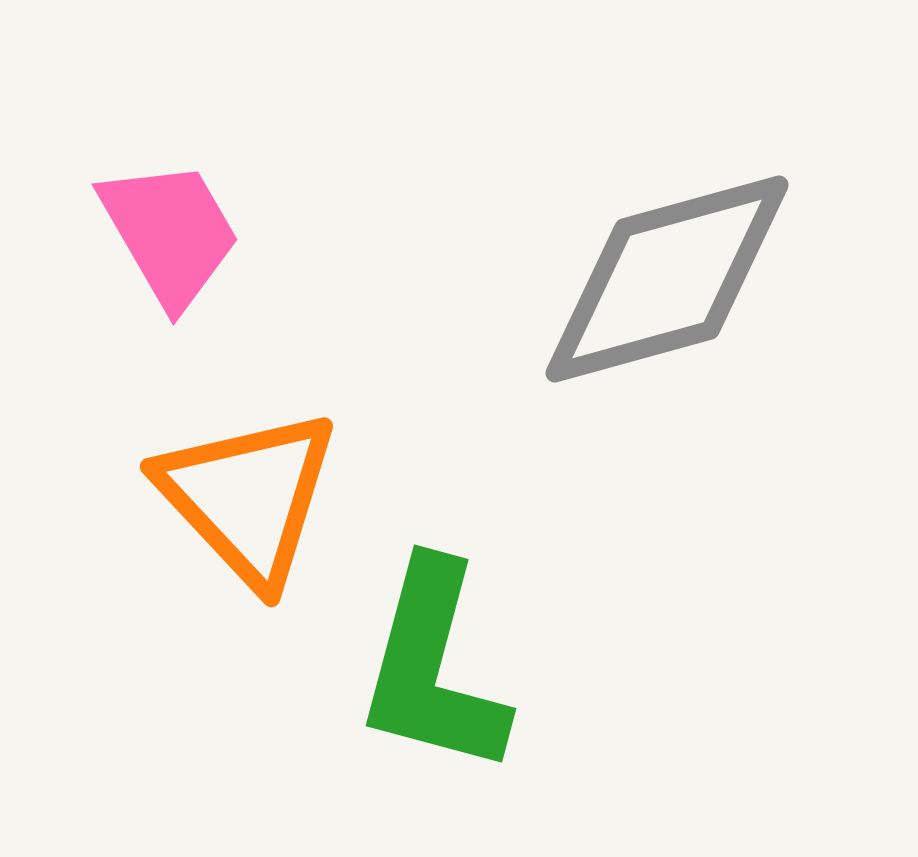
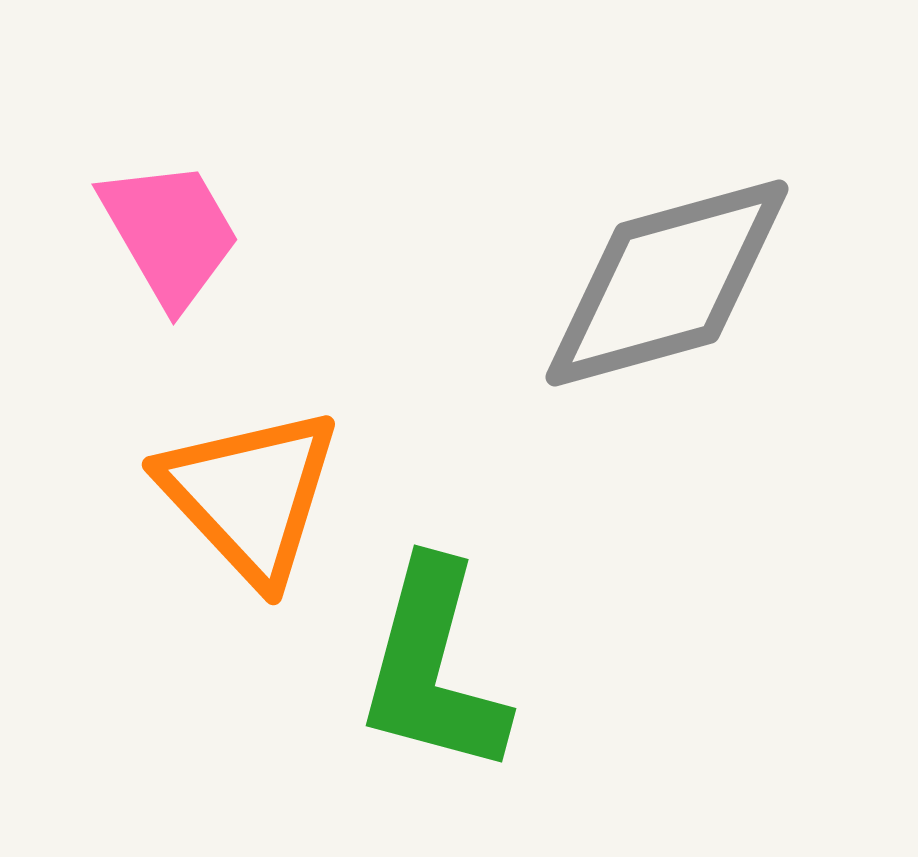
gray diamond: moved 4 px down
orange triangle: moved 2 px right, 2 px up
